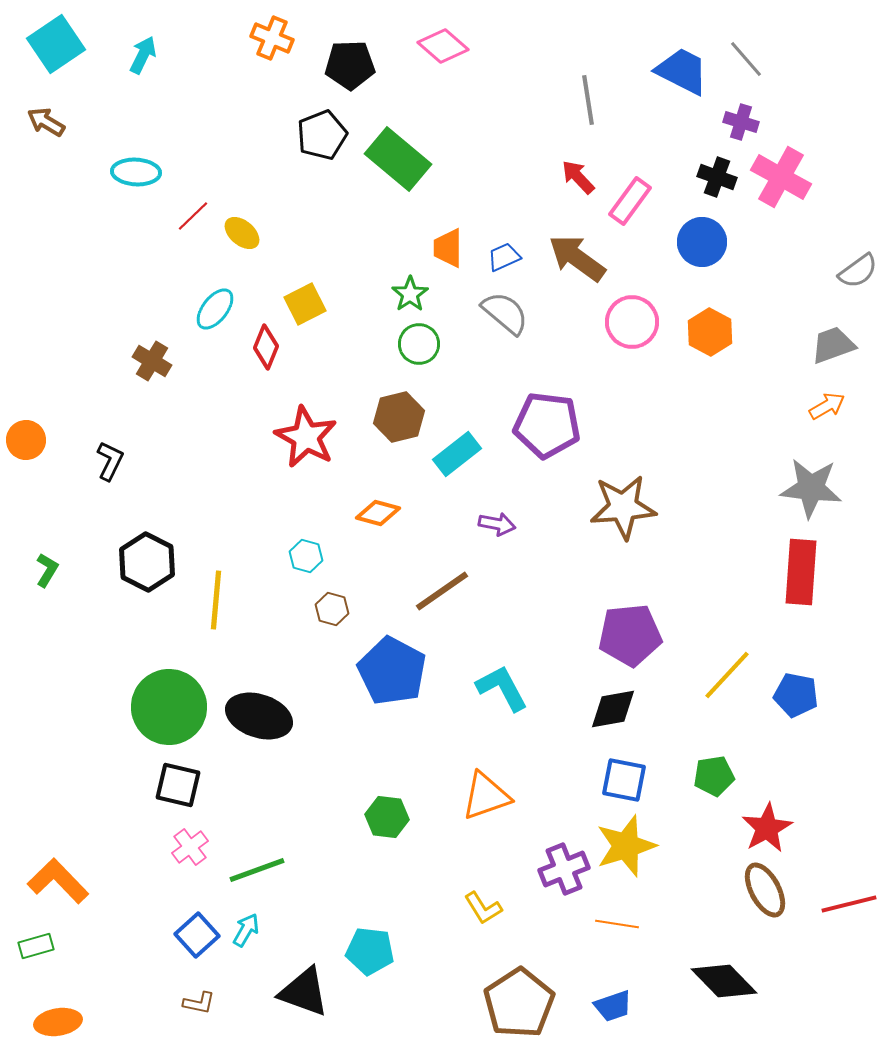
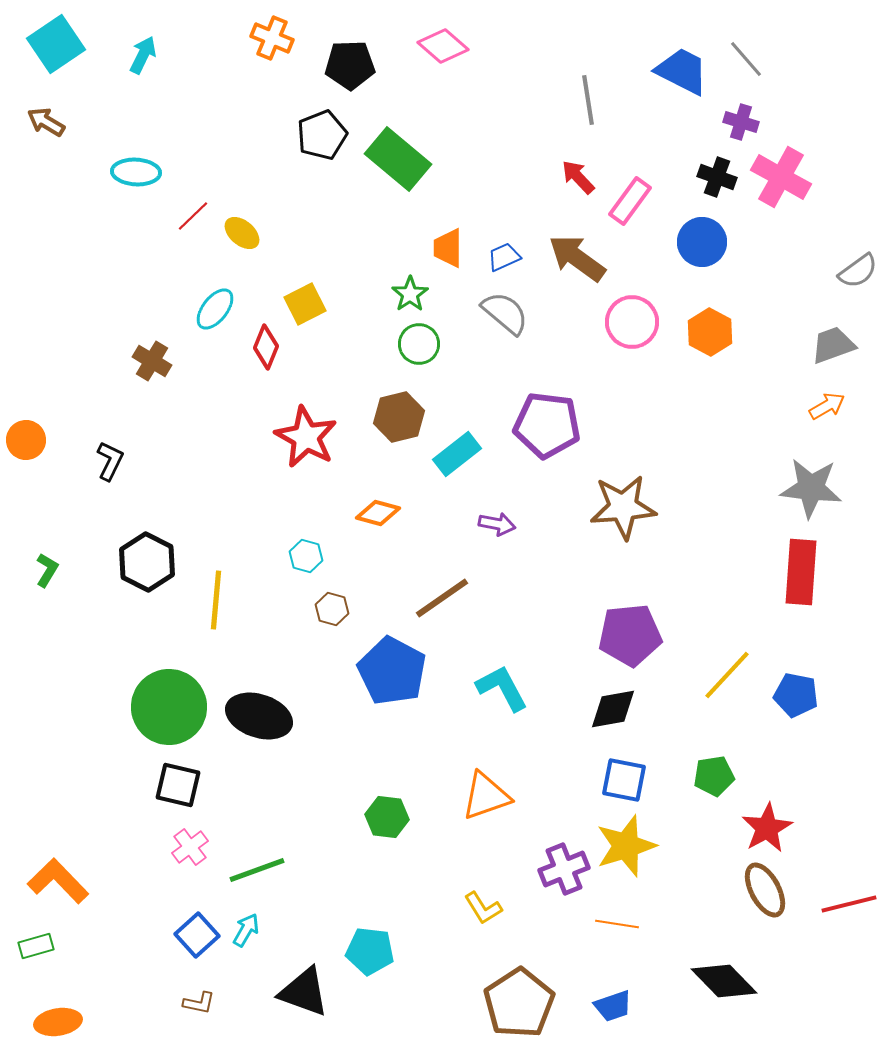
brown line at (442, 591): moved 7 px down
